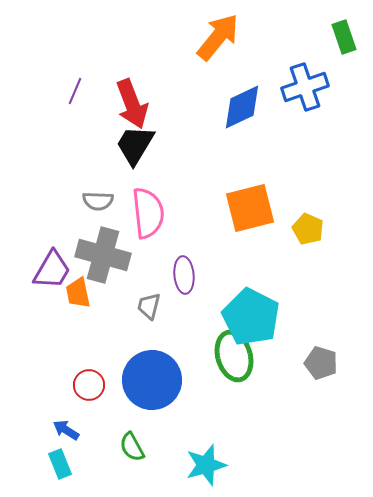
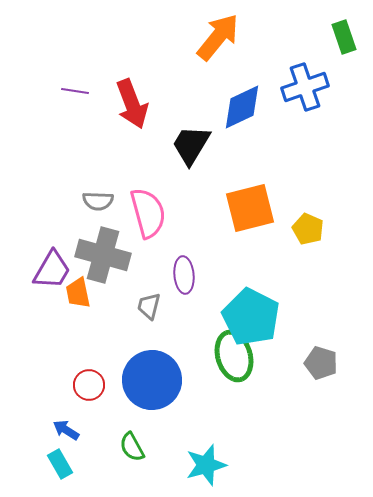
purple line: rotated 76 degrees clockwise
black trapezoid: moved 56 px right
pink semicircle: rotated 9 degrees counterclockwise
cyan rectangle: rotated 8 degrees counterclockwise
